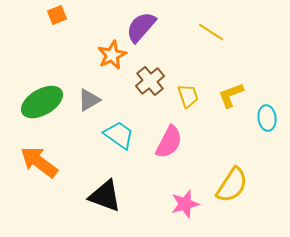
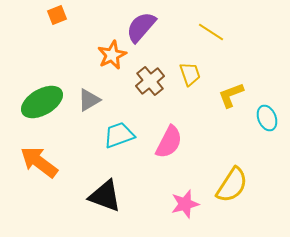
yellow trapezoid: moved 2 px right, 22 px up
cyan ellipse: rotated 15 degrees counterclockwise
cyan trapezoid: rotated 56 degrees counterclockwise
